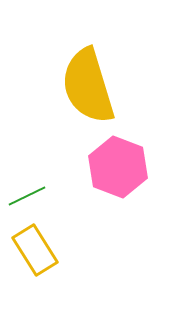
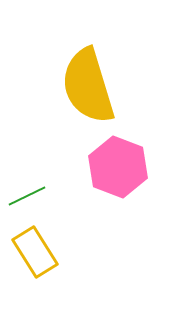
yellow rectangle: moved 2 px down
